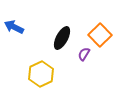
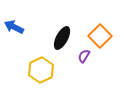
orange square: moved 1 px down
purple semicircle: moved 2 px down
yellow hexagon: moved 4 px up
